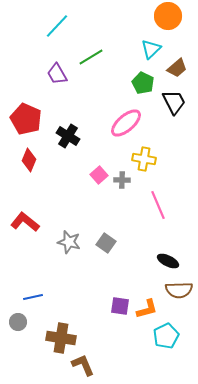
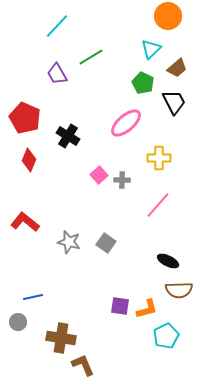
red pentagon: moved 1 px left, 1 px up
yellow cross: moved 15 px right, 1 px up; rotated 10 degrees counterclockwise
pink line: rotated 64 degrees clockwise
